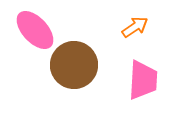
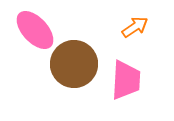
brown circle: moved 1 px up
pink trapezoid: moved 17 px left
